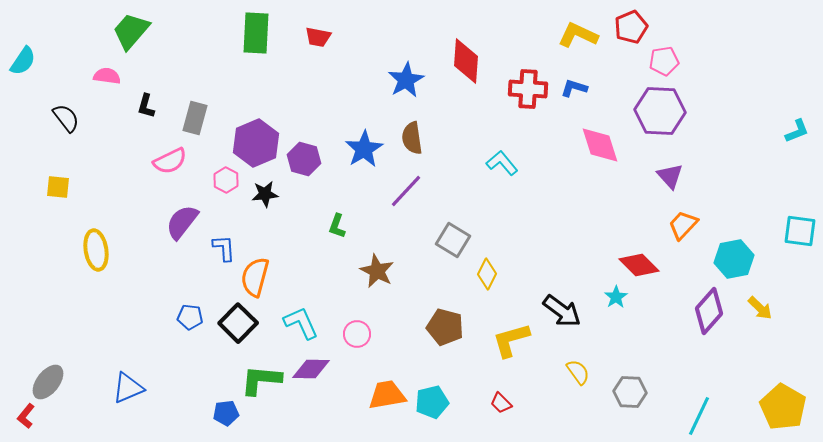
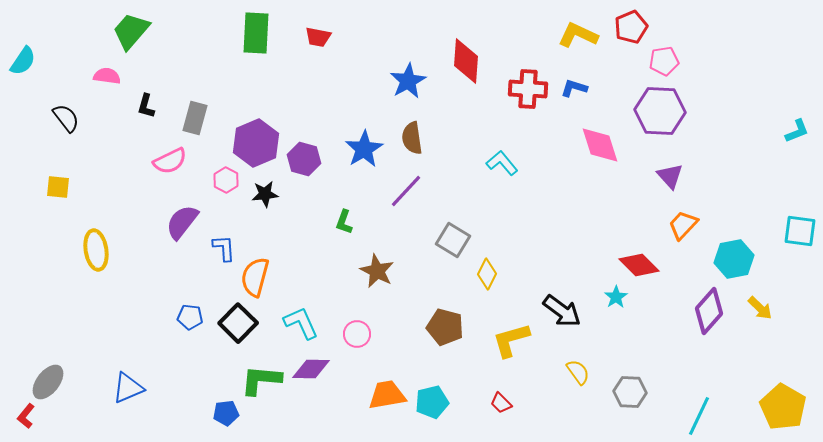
blue star at (406, 80): moved 2 px right, 1 px down
green L-shape at (337, 226): moved 7 px right, 4 px up
